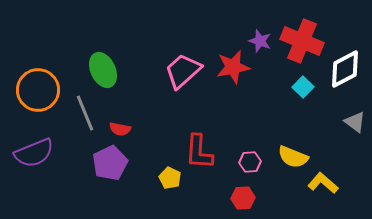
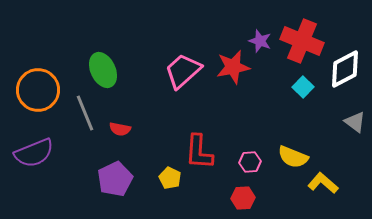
purple pentagon: moved 5 px right, 16 px down
